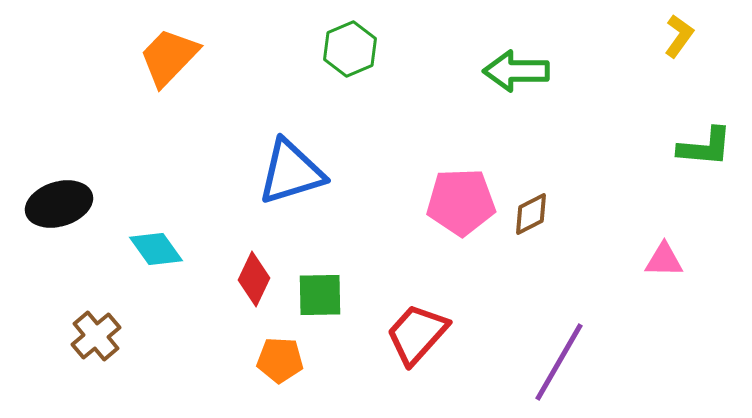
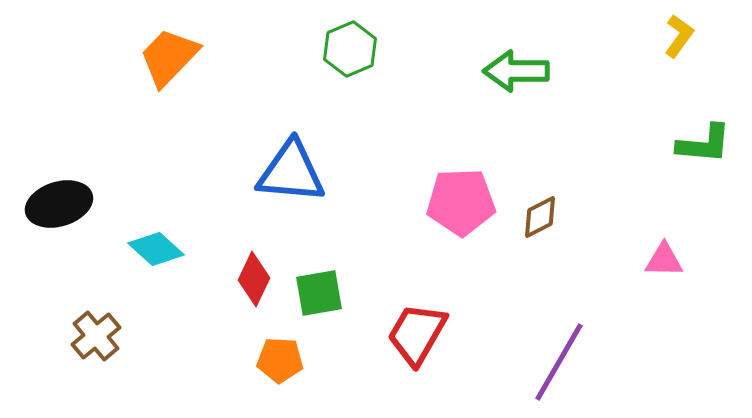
green L-shape: moved 1 px left, 3 px up
blue triangle: rotated 22 degrees clockwise
brown diamond: moved 9 px right, 3 px down
cyan diamond: rotated 12 degrees counterclockwise
green square: moved 1 px left, 2 px up; rotated 9 degrees counterclockwise
red trapezoid: rotated 12 degrees counterclockwise
